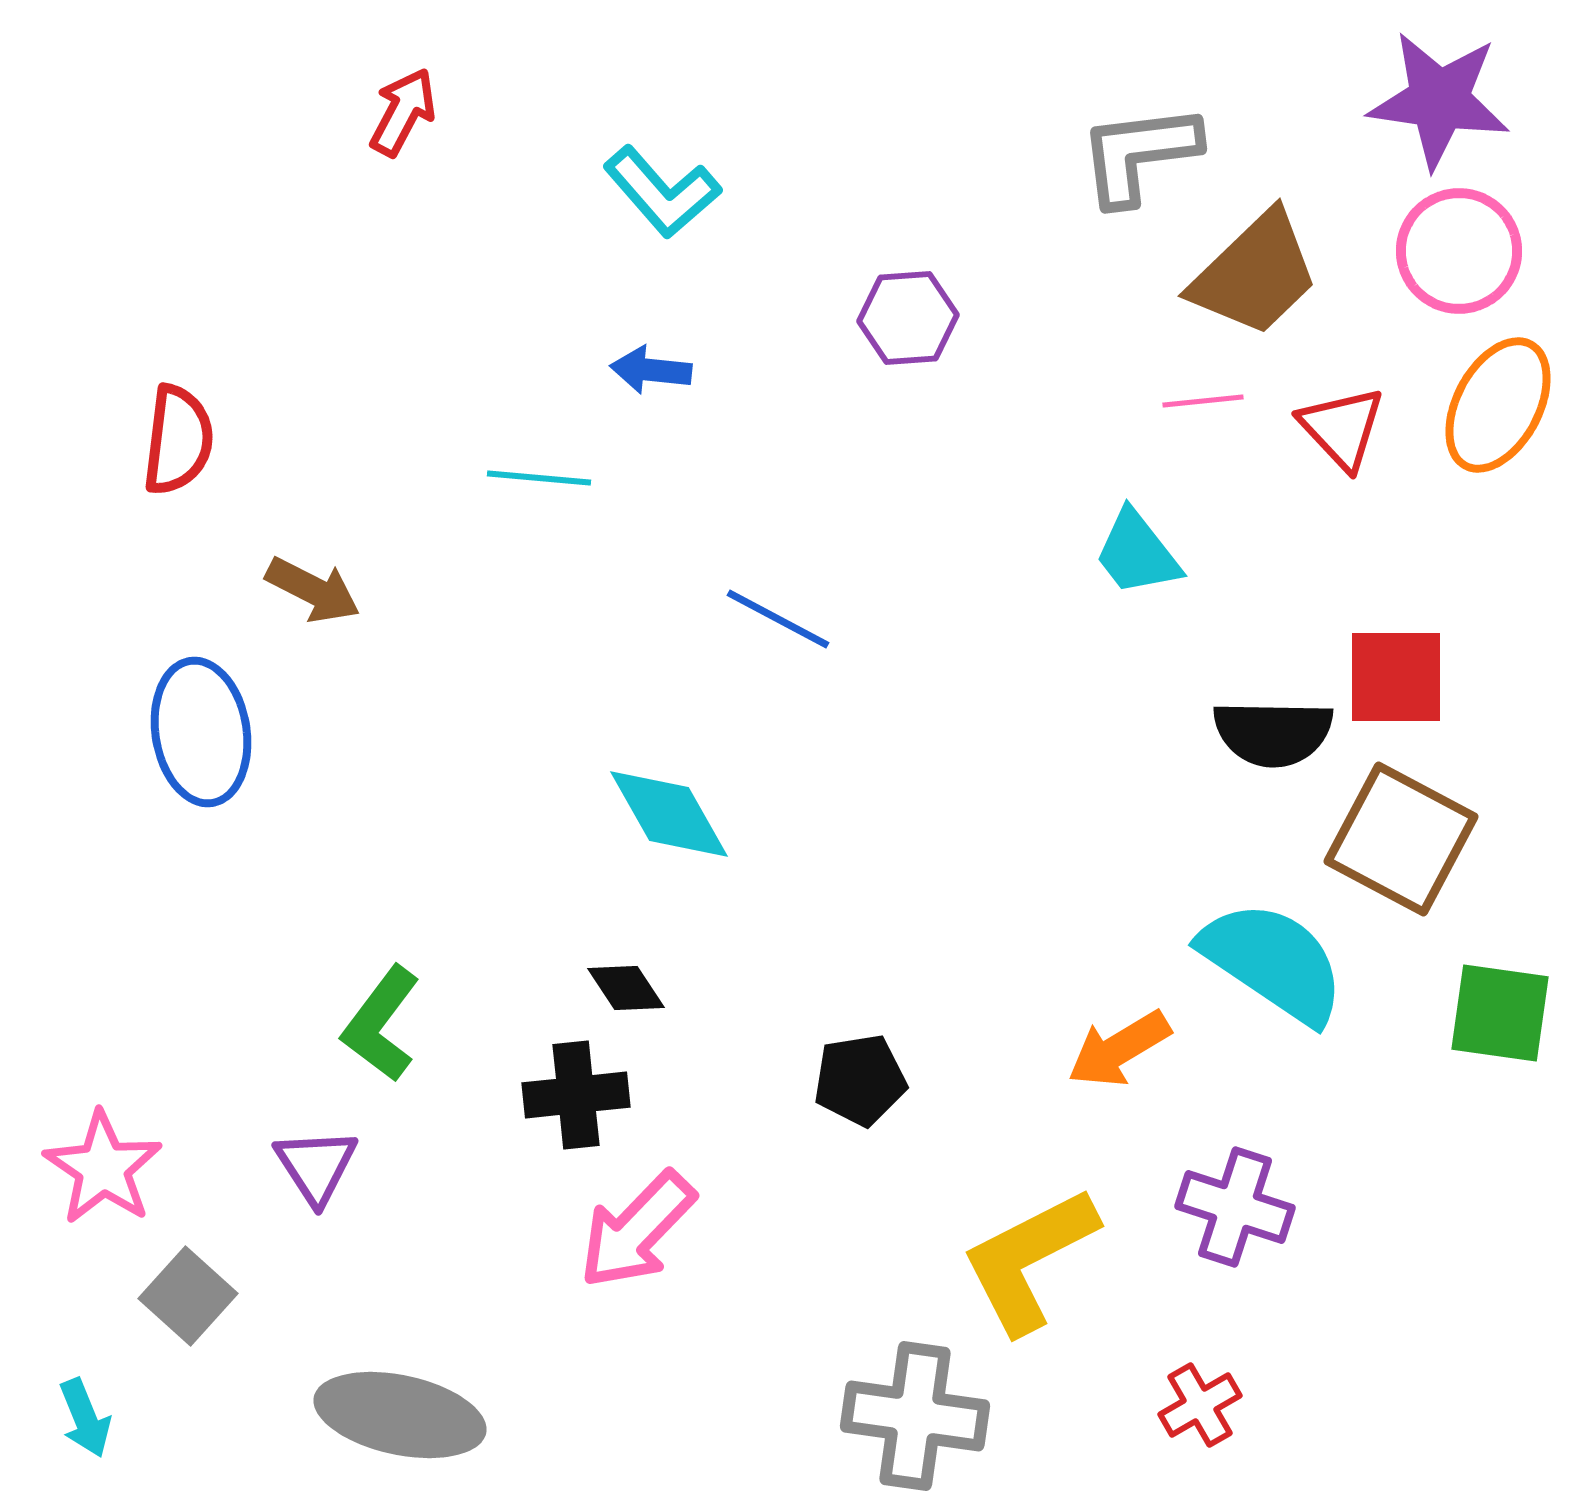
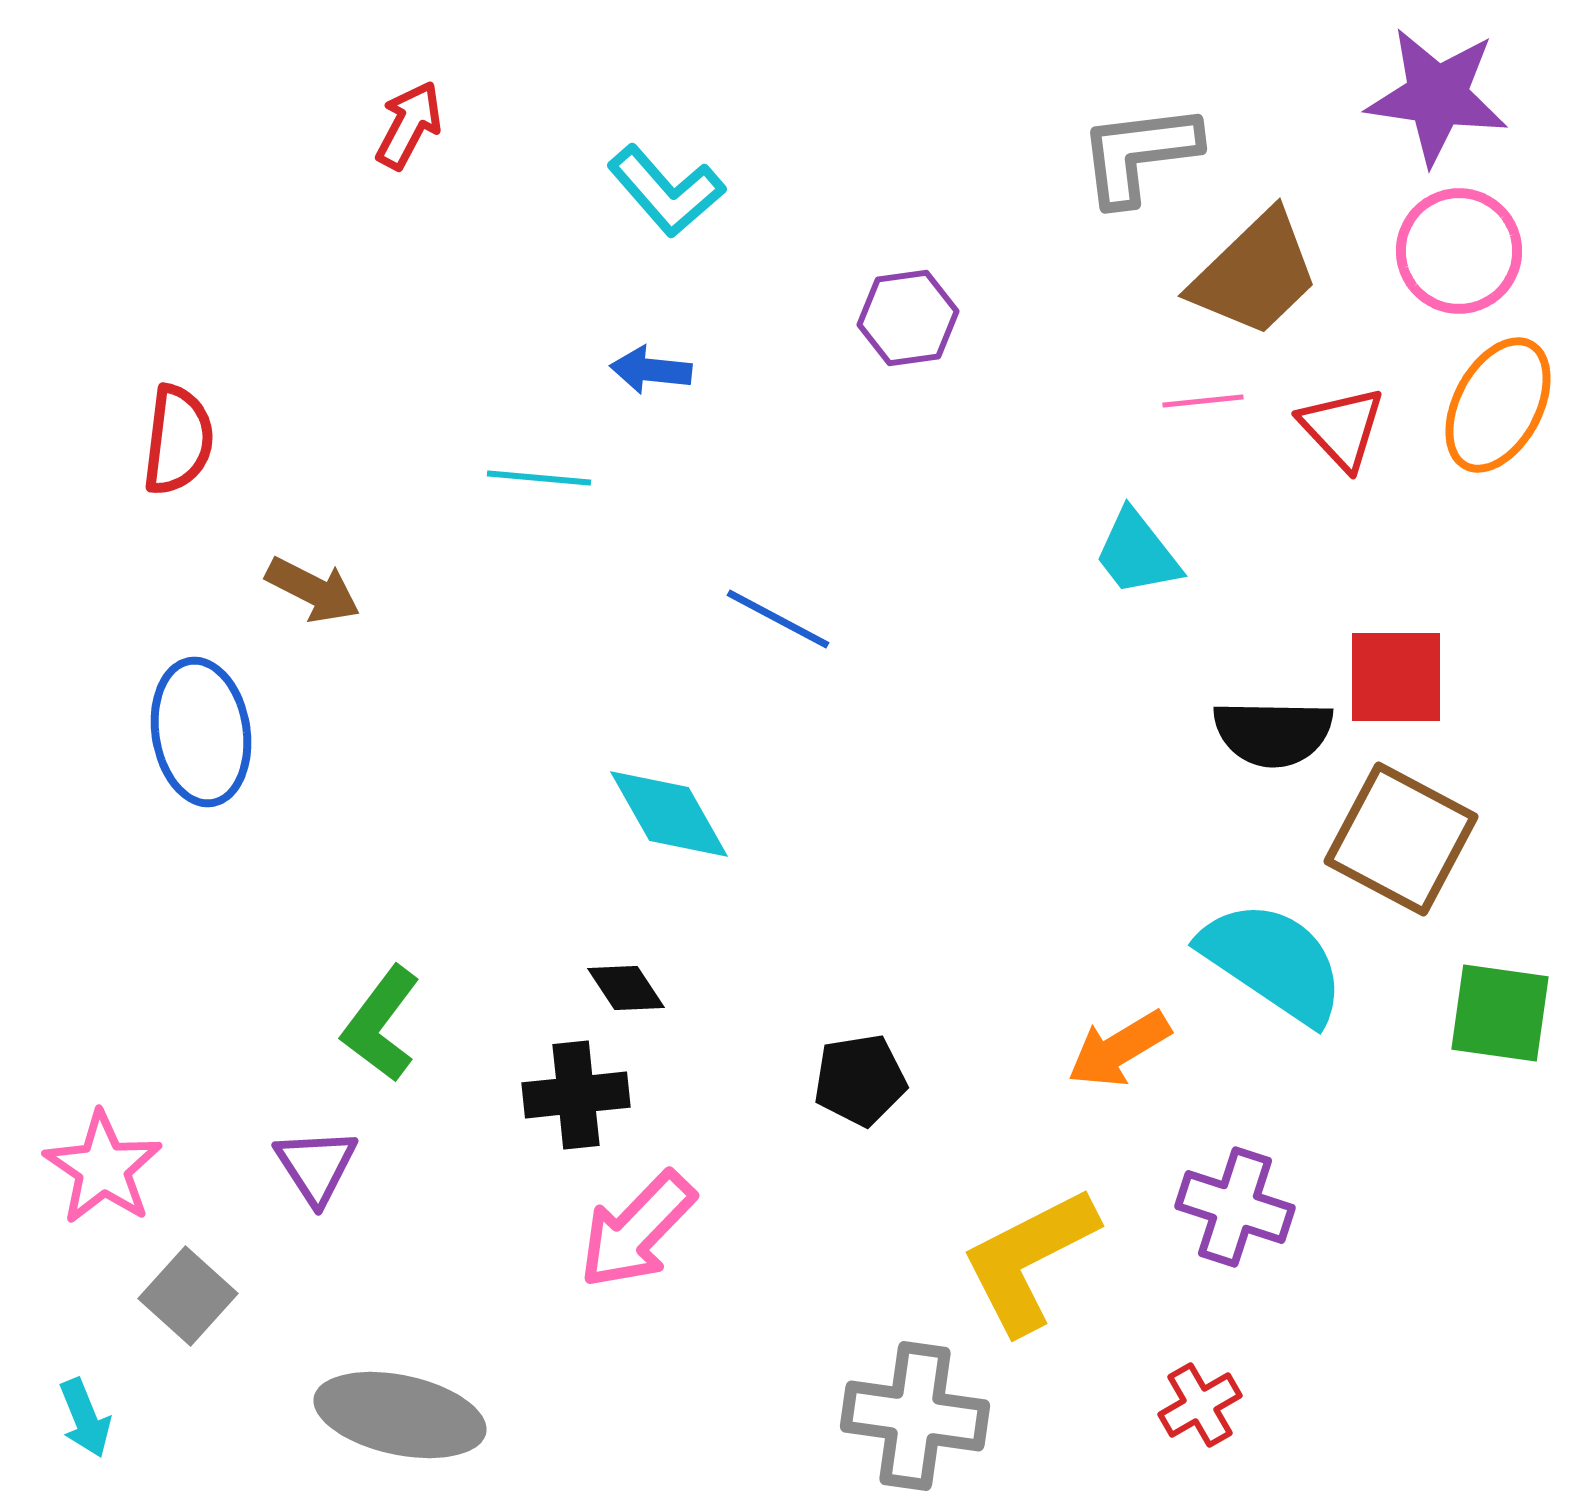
purple star: moved 2 px left, 4 px up
red arrow: moved 6 px right, 13 px down
cyan L-shape: moved 4 px right, 1 px up
purple hexagon: rotated 4 degrees counterclockwise
